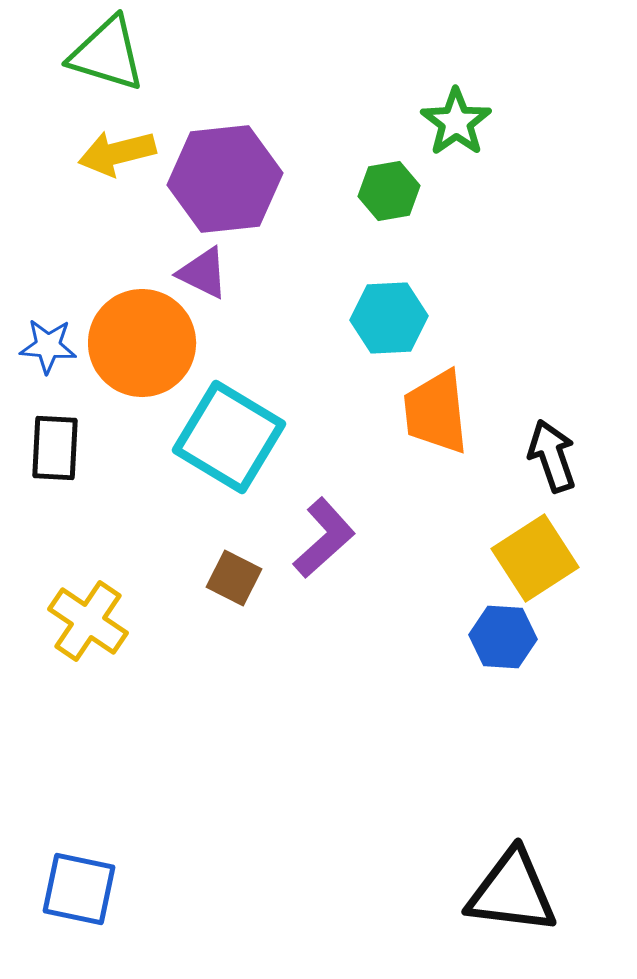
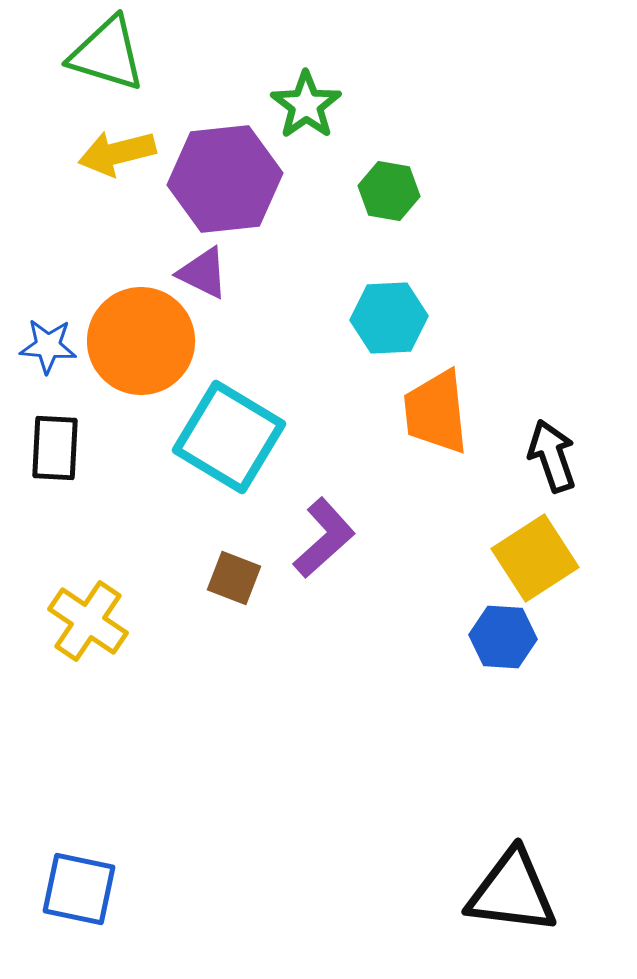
green star: moved 150 px left, 17 px up
green hexagon: rotated 20 degrees clockwise
orange circle: moved 1 px left, 2 px up
brown square: rotated 6 degrees counterclockwise
